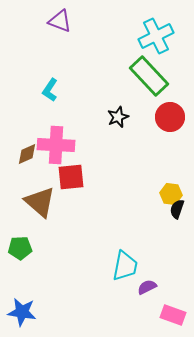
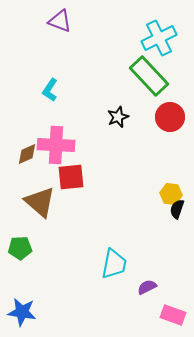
cyan cross: moved 3 px right, 2 px down
cyan trapezoid: moved 11 px left, 2 px up
